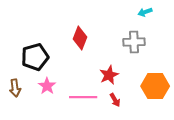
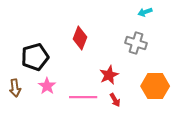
gray cross: moved 2 px right, 1 px down; rotated 20 degrees clockwise
